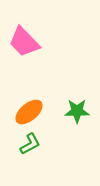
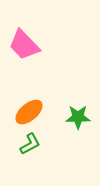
pink trapezoid: moved 3 px down
green star: moved 1 px right, 6 px down
